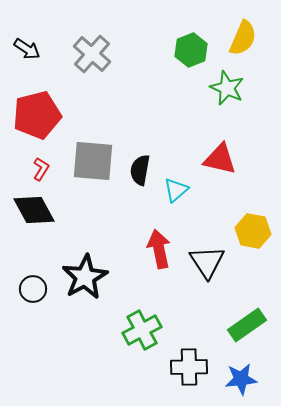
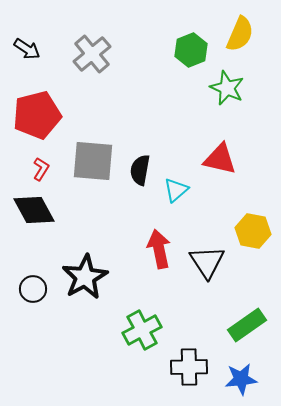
yellow semicircle: moved 3 px left, 4 px up
gray cross: rotated 9 degrees clockwise
